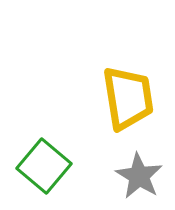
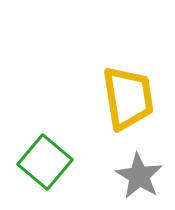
green square: moved 1 px right, 4 px up
